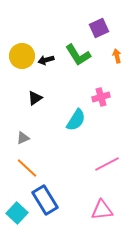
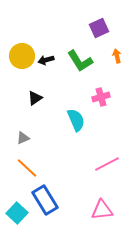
green L-shape: moved 2 px right, 6 px down
cyan semicircle: rotated 55 degrees counterclockwise
